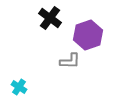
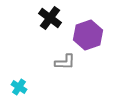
gray L-shape: moved 5 px left, 1 px down
